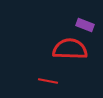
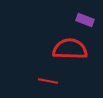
purple rectangle: moved 5 px up
